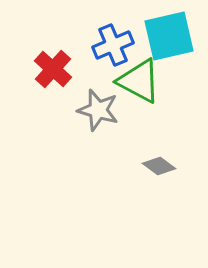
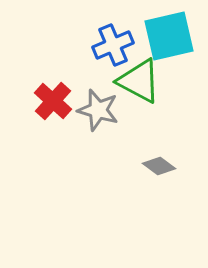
red cross: moved 32 px down
